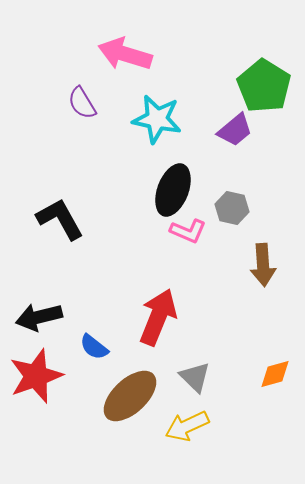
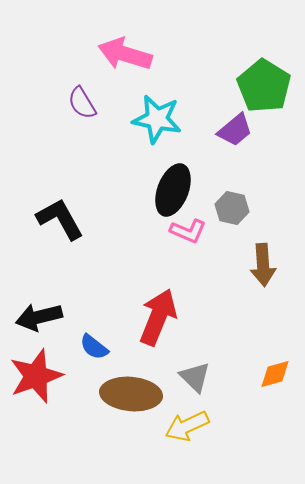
brown ellipse: moved 1 px right, 2 px up; rotated 48 degrees clockwise
